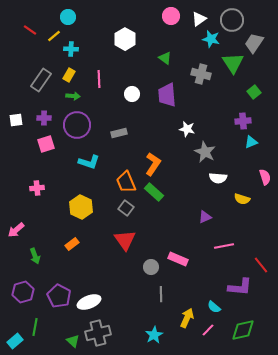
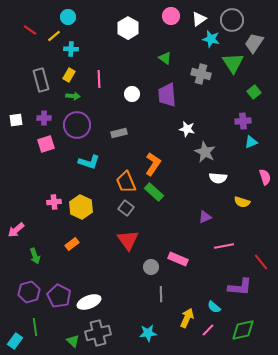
white hexagon at (125, 39): moved 3 px right, 11 px up
gray rectangle at (41, 80): rotated 50 degrees counterclockwise
pink cross at (37, 188): moved 17 px right, 14 px down
yellow semicircle at (242, 199): moved 3 px down
red triangle at (125, 240): moved 3 px right
red line at (261, 265): moved 3 px up
purple hexagon at (23, 292): moved 6 px right
green line at (35, 327): rotated 18 degrees counterclockwise
cyan star at (154, 335): moved 6 px left, 2 px up; rotated 24 degrees clockwise
cyan rectangle at (15, 341): rotated 14 degrees counterclockwise
